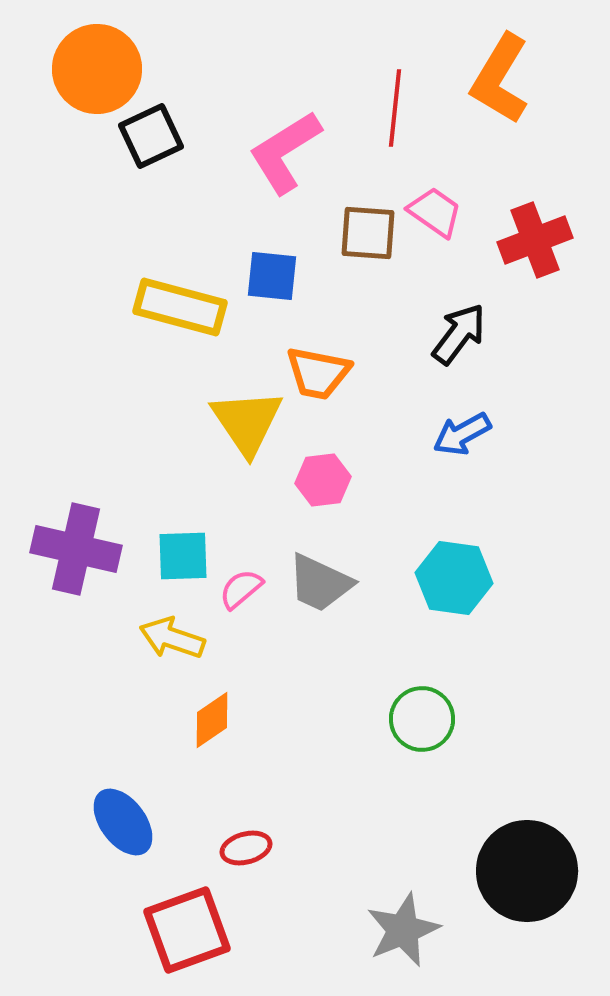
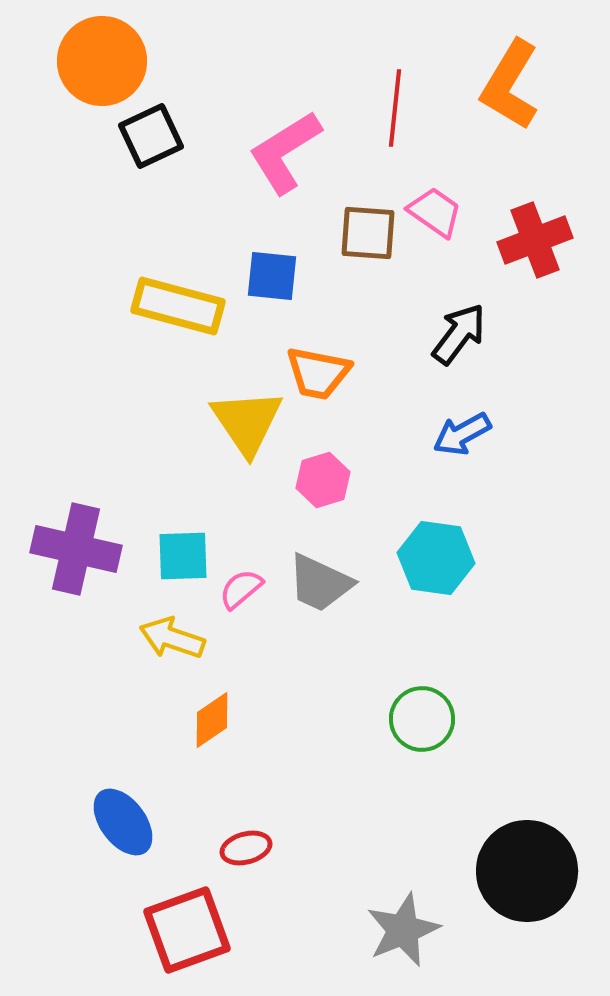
orange circle: moved 5 px right, 8 px up
orange L-shape: moved 10 px right, 6 px down
yellow rectangle: moved 2 px left, 1 px up
pink hexagon: rotated 10 degrees counterclockwise
cyan hexagon: moved 18 px left, 20 px up
